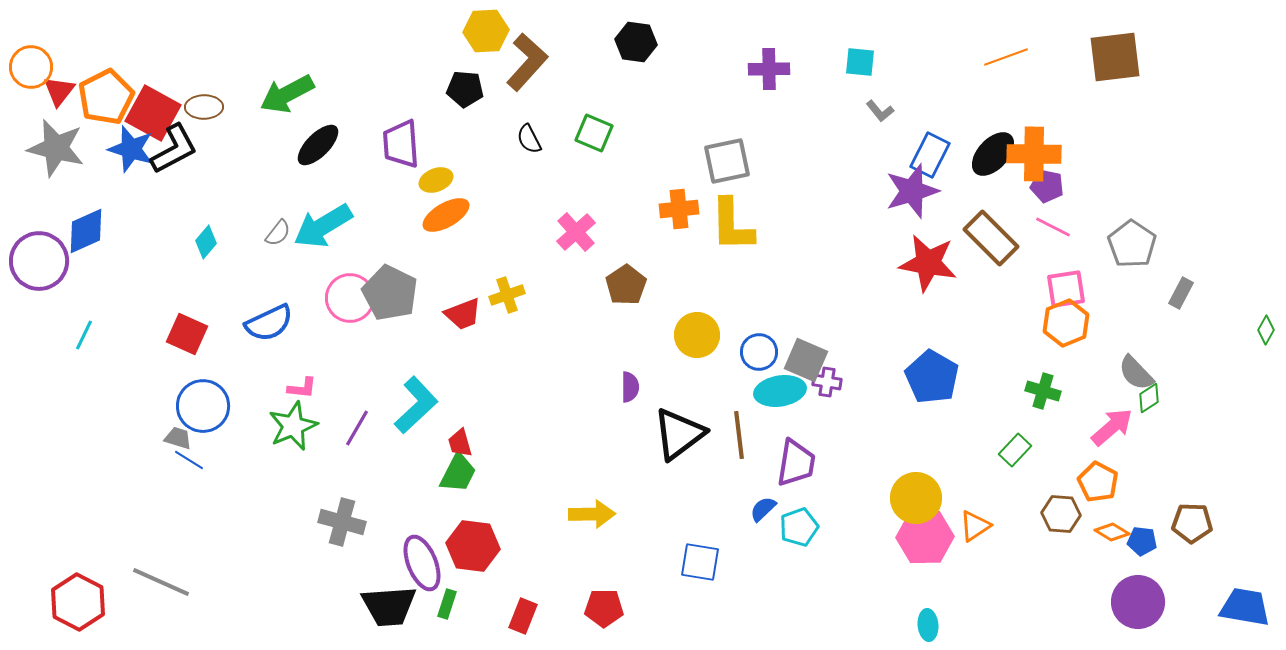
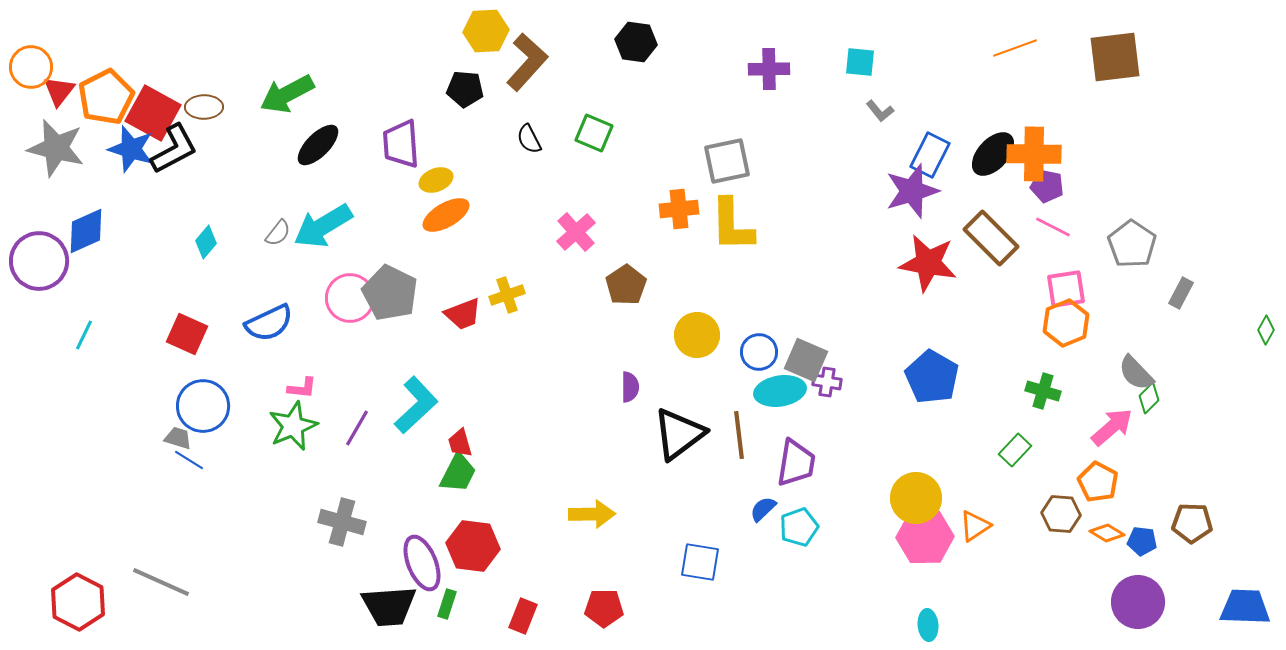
orange line at (1006, 57): moved 9 px right, 9 px up
green diamond at (1149, 398): rotated 12 degrees counterclockwise
orange diamond at (1112, 532): moved 5 px left, 1 px down
blue trapezoid at (1245, 607): rotated 8 degrees counterclockwise
